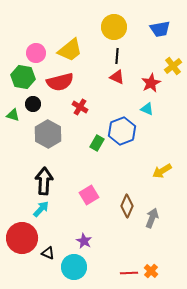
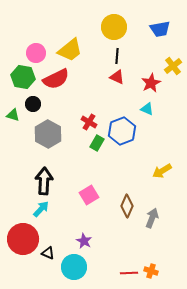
red semicircle: moved 4 px left, 3 px up; rotated 12 degrees counterclockwise
red cross: moved 9 px right, 15 px down
red circle: moved 1 px right, 1 px down
orange cross: rotated 24 degrees counterclockwise
